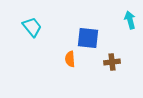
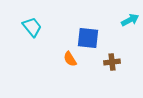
cyan arrow: rotated 78 degrees clockwise
orange semicircle: rotated 28 degrees counterclockwise
